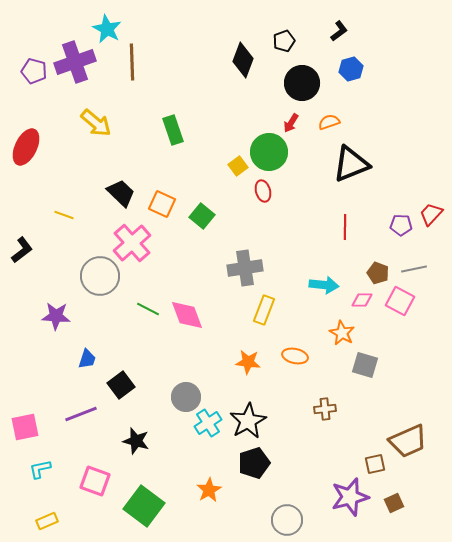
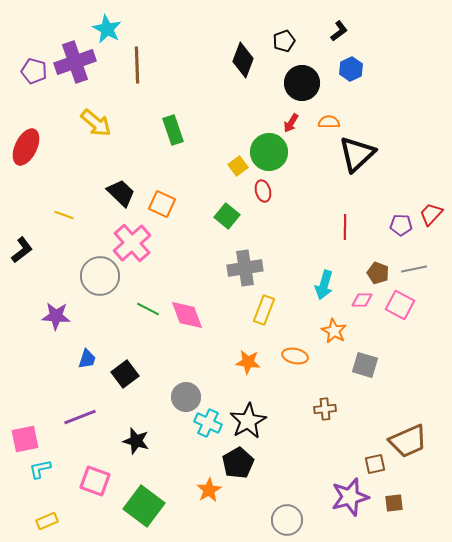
brown line at (132, 62): moved 5 px right, 3 px down
blue hexagon at (351, 69): rotated 10 degrees counterclockwise
orange semicircle at (329, 122): rotated 20 degrees clockwise
black triangle at (351, 164): moved 6 px right, 10 px up; rotated 21 degrees counterclockwise
green square at (202, 216): moved 25 px right
cyan arrow at (324, 285): rotated 100 degrees clockwise
pink square at (400, 301): moved 4 px down
orange star at (342, 333): moved 8 px left, 2 px up
black square at (121, 385): moved 4 px right, 11 px up
purple line at (81, 414): moved 1 px left, 3 px down
cyan cross at (208, 423): rotated 32 degrees counterclockwise
pink square at (25, 427): moved 12 px down
black pentagon at (254, 463): moved 16 px left; rotated 12 degrees counterclockwise
brown square at (394, 503): rotated 18 degrees clockwise
